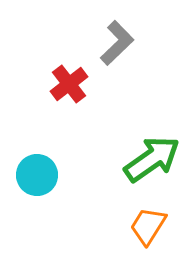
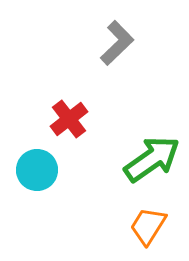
red cross: moved 35 px down
cyan circle: moved 5 px up
